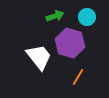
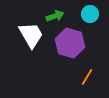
cyan circle: moved 3 px right, 3 px up
white trapezoid: moved 8 px left, 22 px up; rotated 8 degrees clockwise
orange line: moved 9 px right
